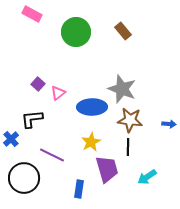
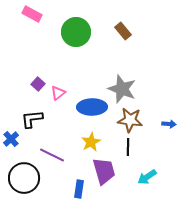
purple trapezoid: moved 3 px left, 2 px down
